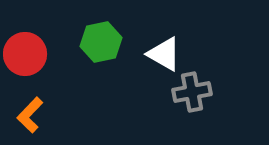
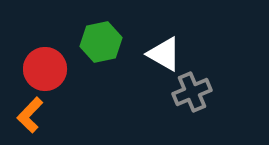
red circle: moved 20 px right, 15 px down
gray cross: rotated 12 degrees counterclockwise
